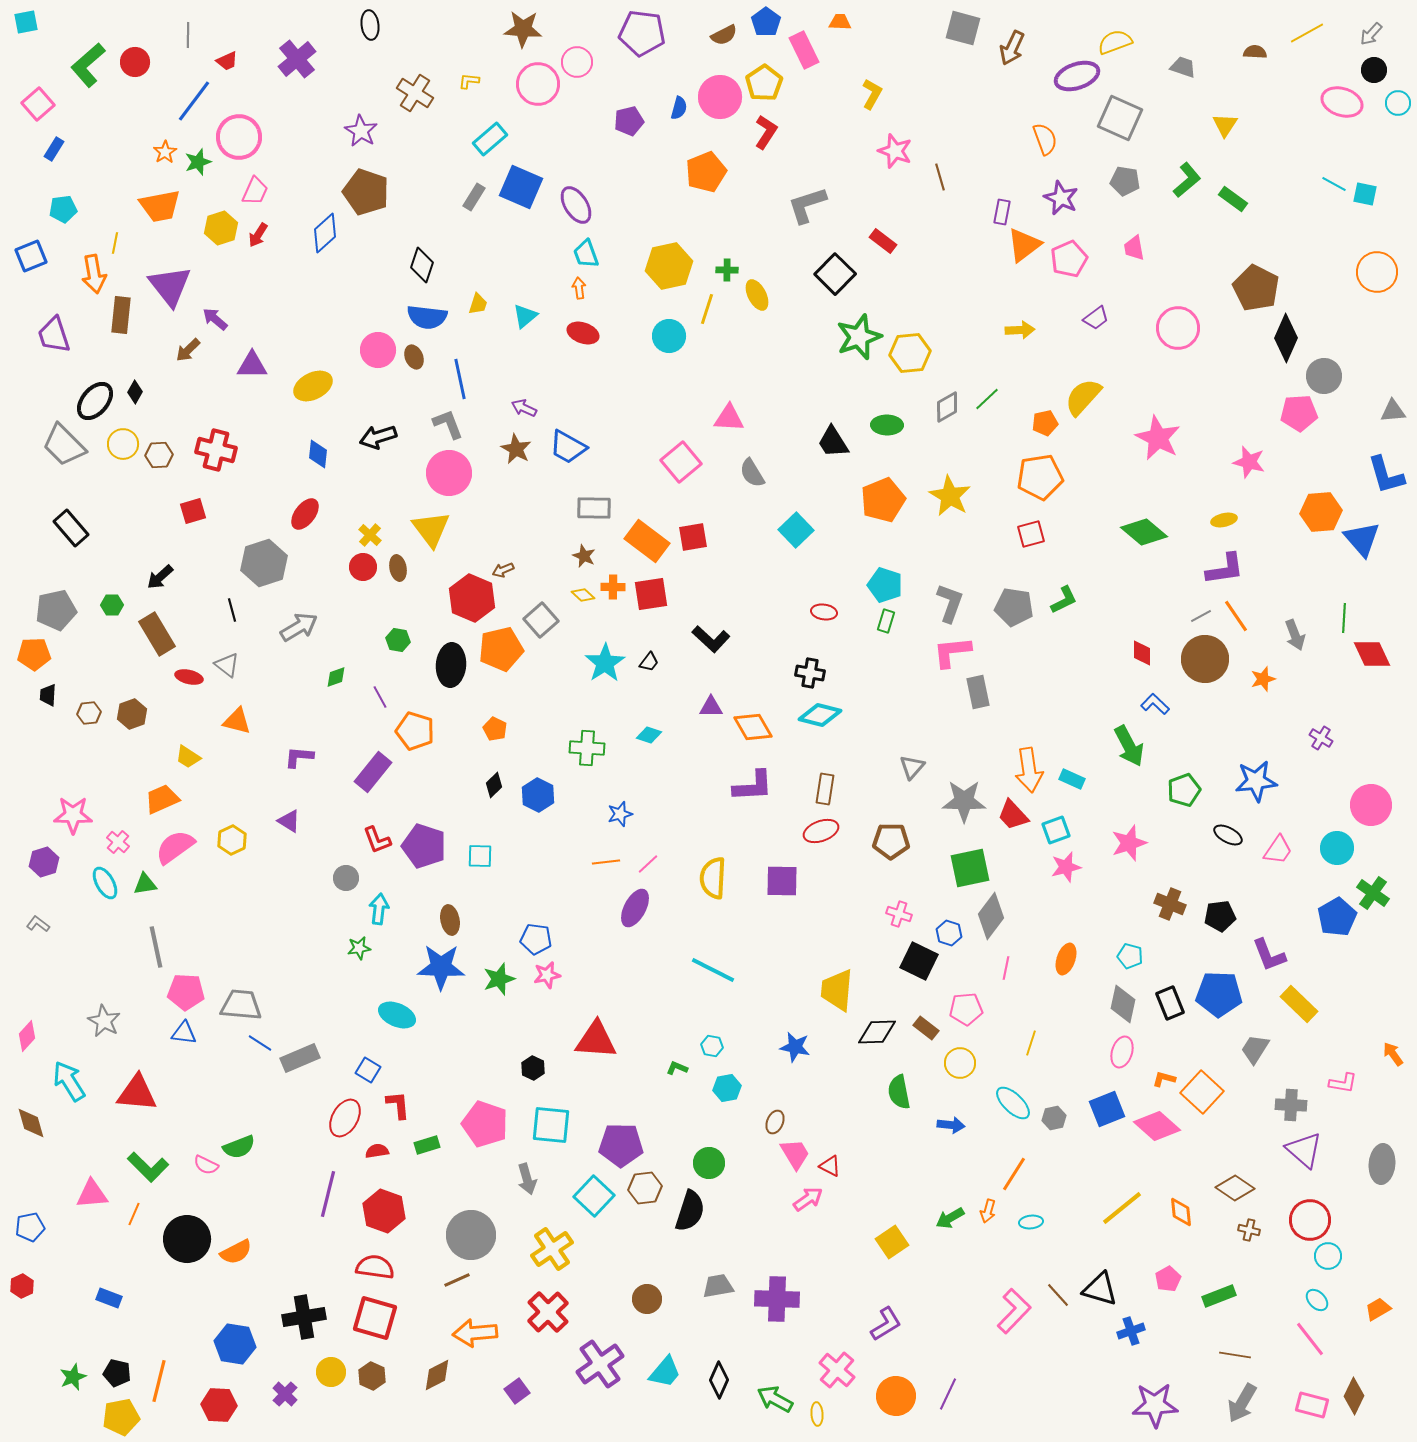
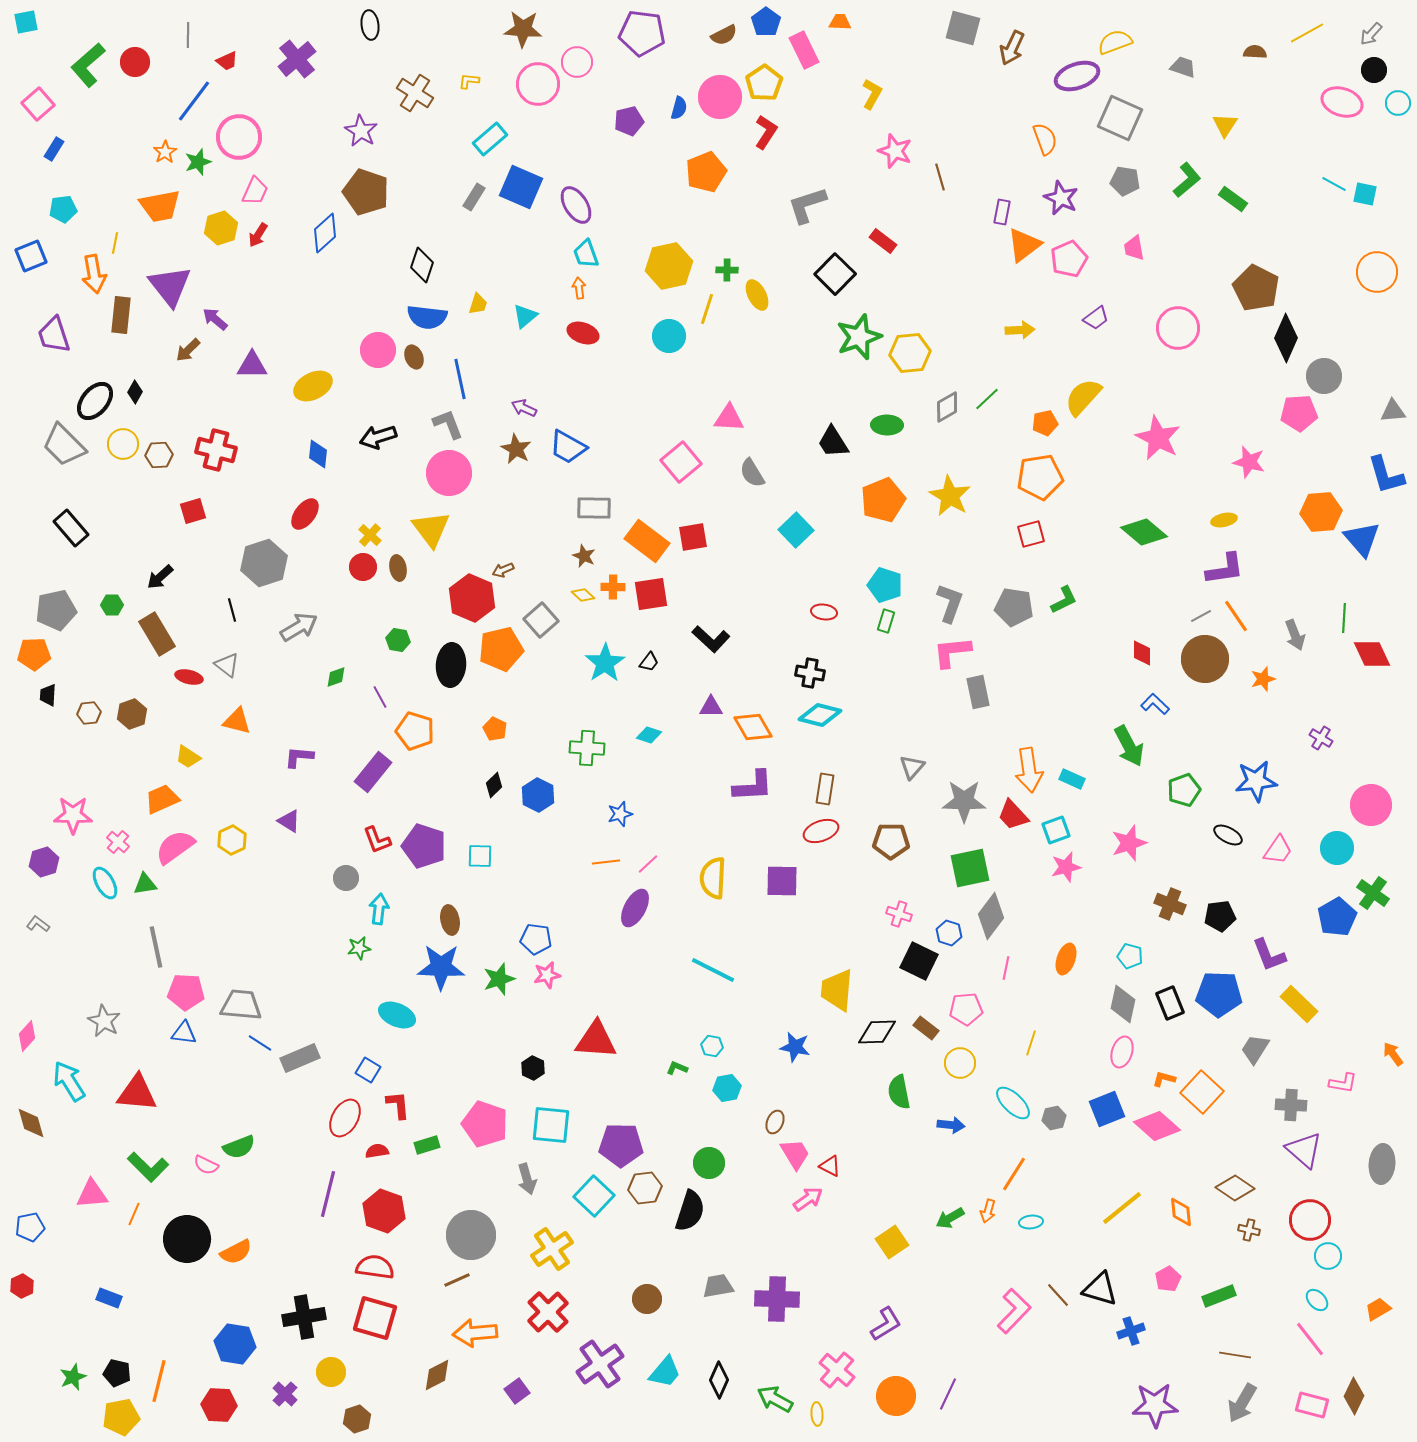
brown hexagon at (372, 1376): moved 15 px left, 43 px down; rotated 16 degrees clockwise
